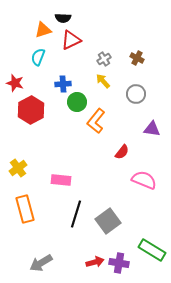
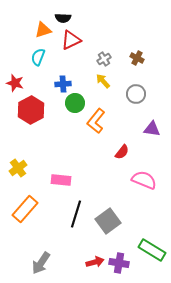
green circle: moved 2 px left, 1 px down
orange rectangle: rotated 56 degrees clockwise
gray arrow: rotated 25 degrees counterclockwise
